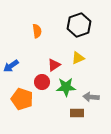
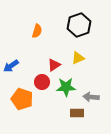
orange semicircle: rotated 24 degrees clockwise
